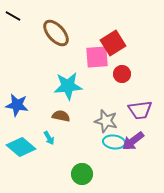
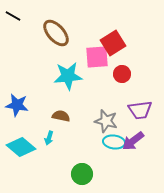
cyan star: moved 10 px up
cyan arrow: rotated 48 degrees clockwise
